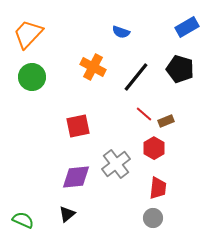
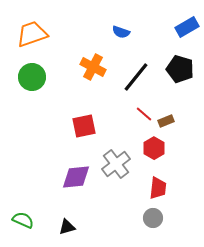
orange trapezoid: moved 4 px right; rotated 28 degrees clockwise
red square: moved 6 px right
black triangle: moved 13 px down; rotated 24 degrees clockwise
